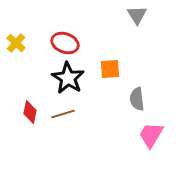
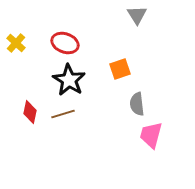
orange square: moved 10 px right; rotated 15 degrees counterclockwise
black star: moved 1 px right, 2 px down
gray semicircle: moved 5 px down
pink trapezoid: rotated 16 degrees counterclockwise
